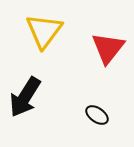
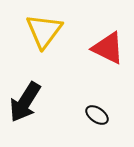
red triangle: rotated 42 degrees counterclockwise
black arrow: moved 5 px down
